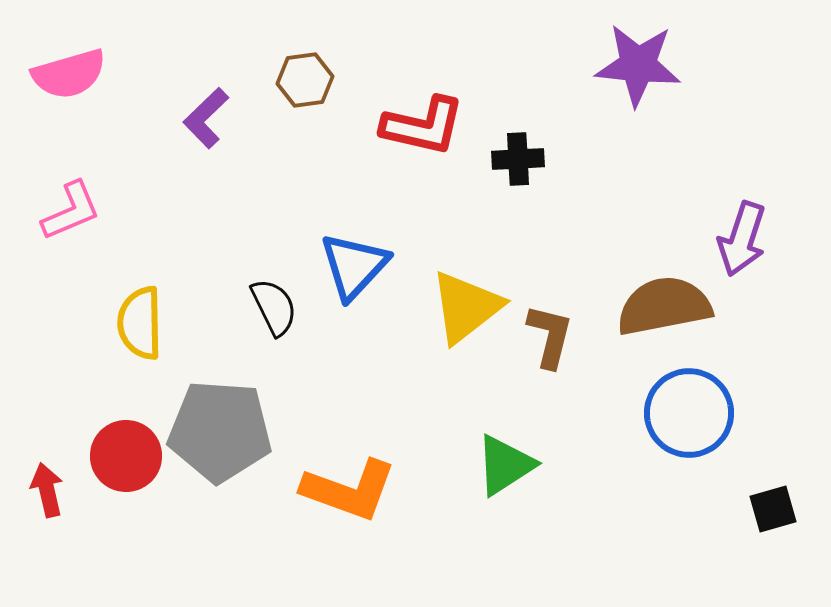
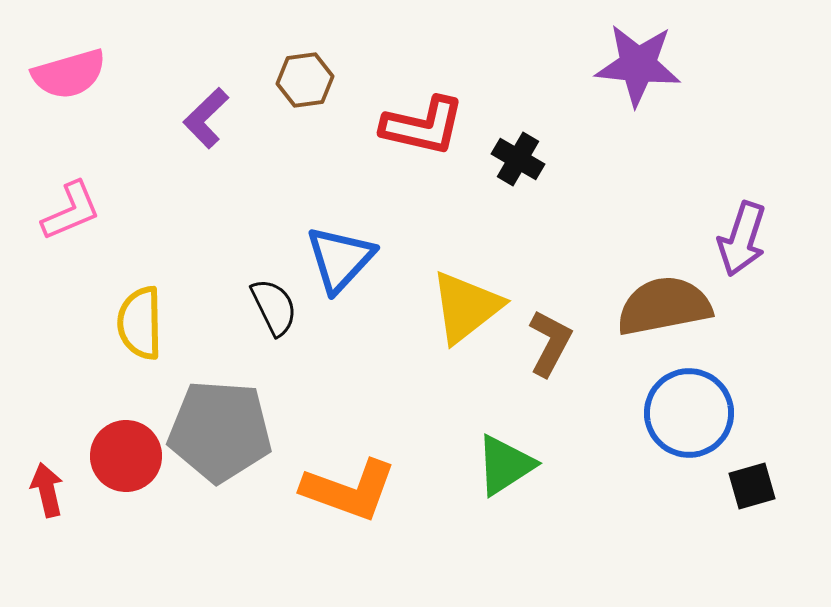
black cross: rotated 33 degrees clockwise
blue triangle: moved 14 px left, 7 px up
brown L-shape: moved 7 px down; rotated 14 degrees clockwise
black square: moved 21 px left, 23 px up
